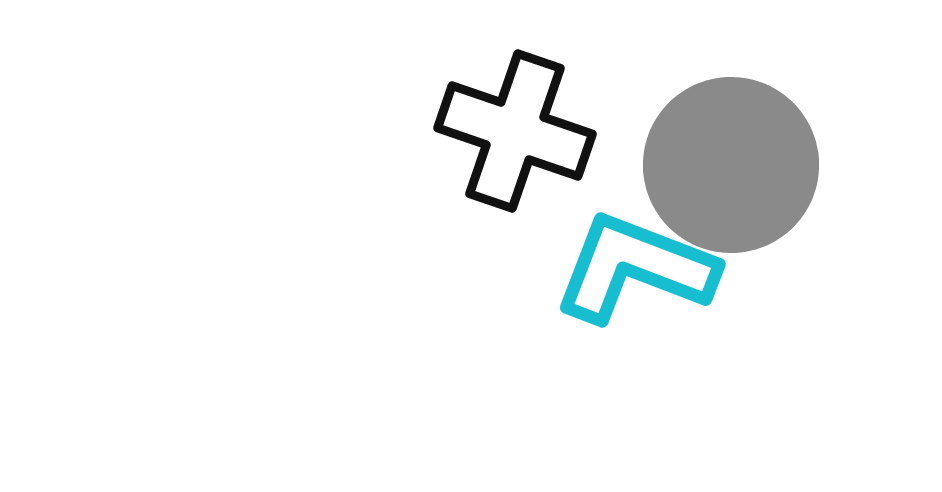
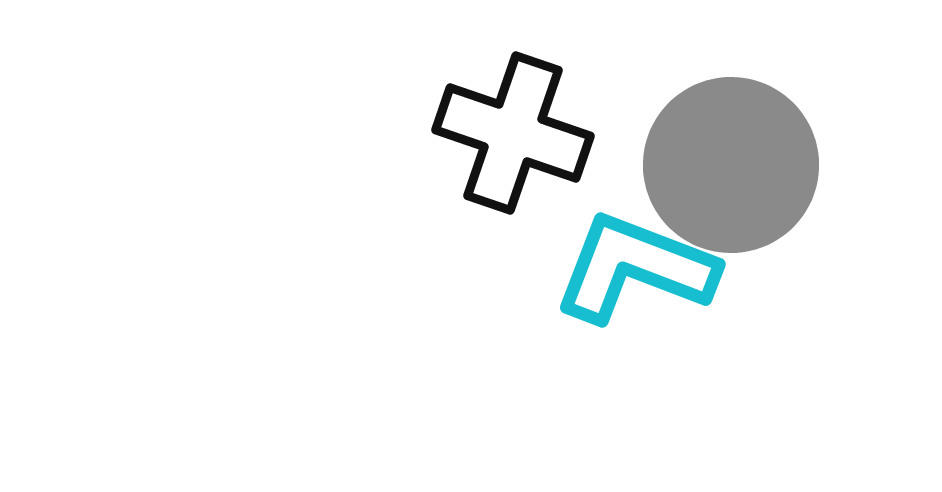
black cross: moved 2 px left, 2 px down
